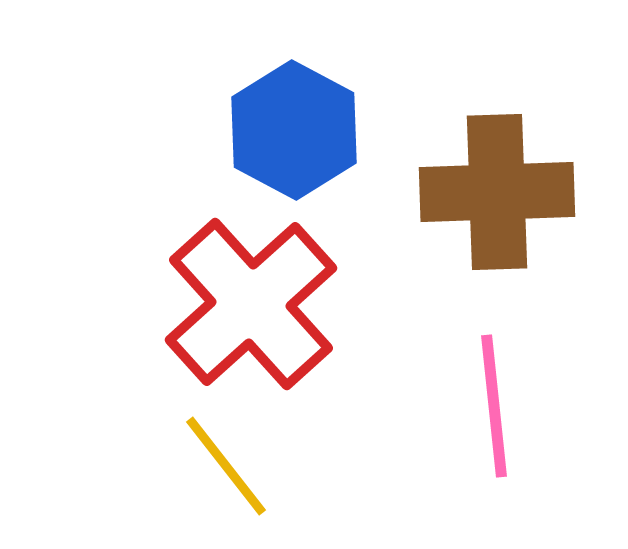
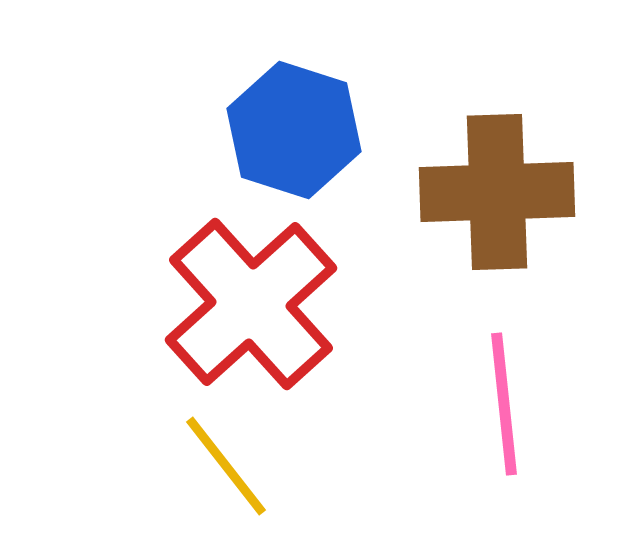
blue hexagon: rotated 10 degrees counterclockwise
pink line: moved 10 px right, 2 px up
